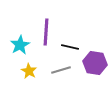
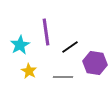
purple line: rotated 12 degrees counterclockwise
black line: rotated 48 degrees counterclockwise
gray line: moved 2 px right, 7 px down; rotated 18 degrees clockwise
